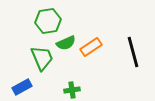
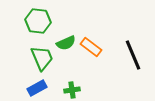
green hexagon: moved 10 px left; rotated 15 degrees clockwise
orange rectangle: rotated 70 degrees clockwise
black line: moved 3 px down; rotated 8 degrees counterclockwise
blue rectangle: moved 15 px right, 1 px down
